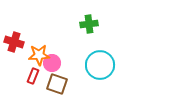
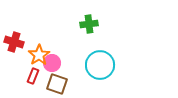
orange star: rotated 30 degrees counterclockwise
